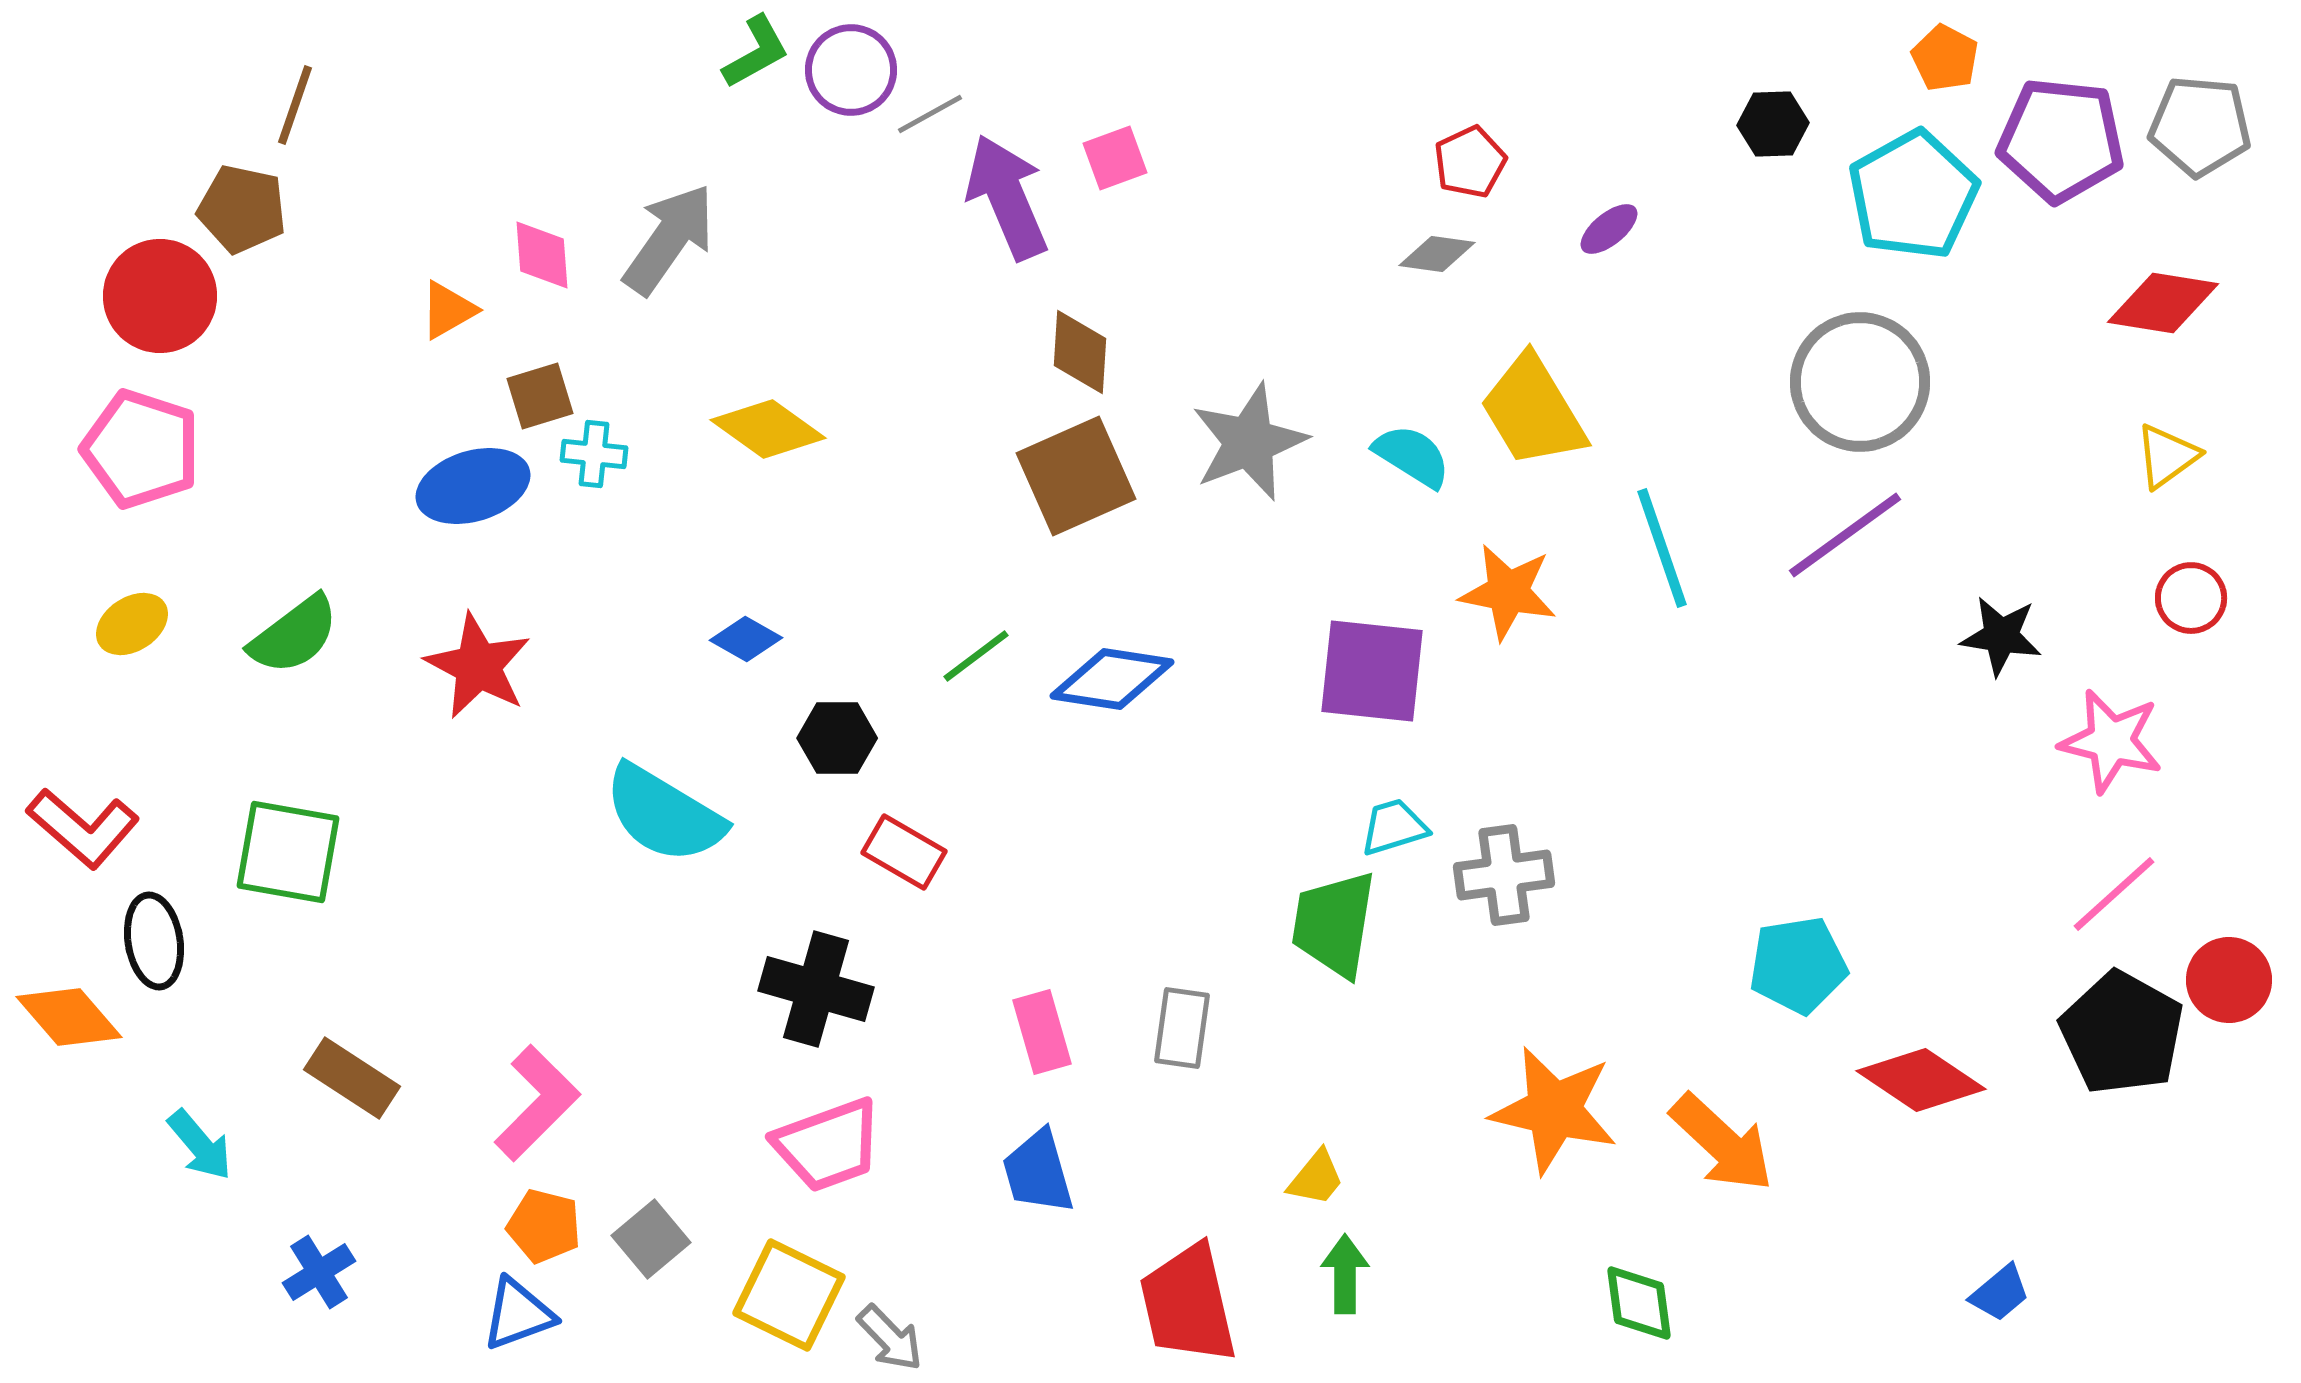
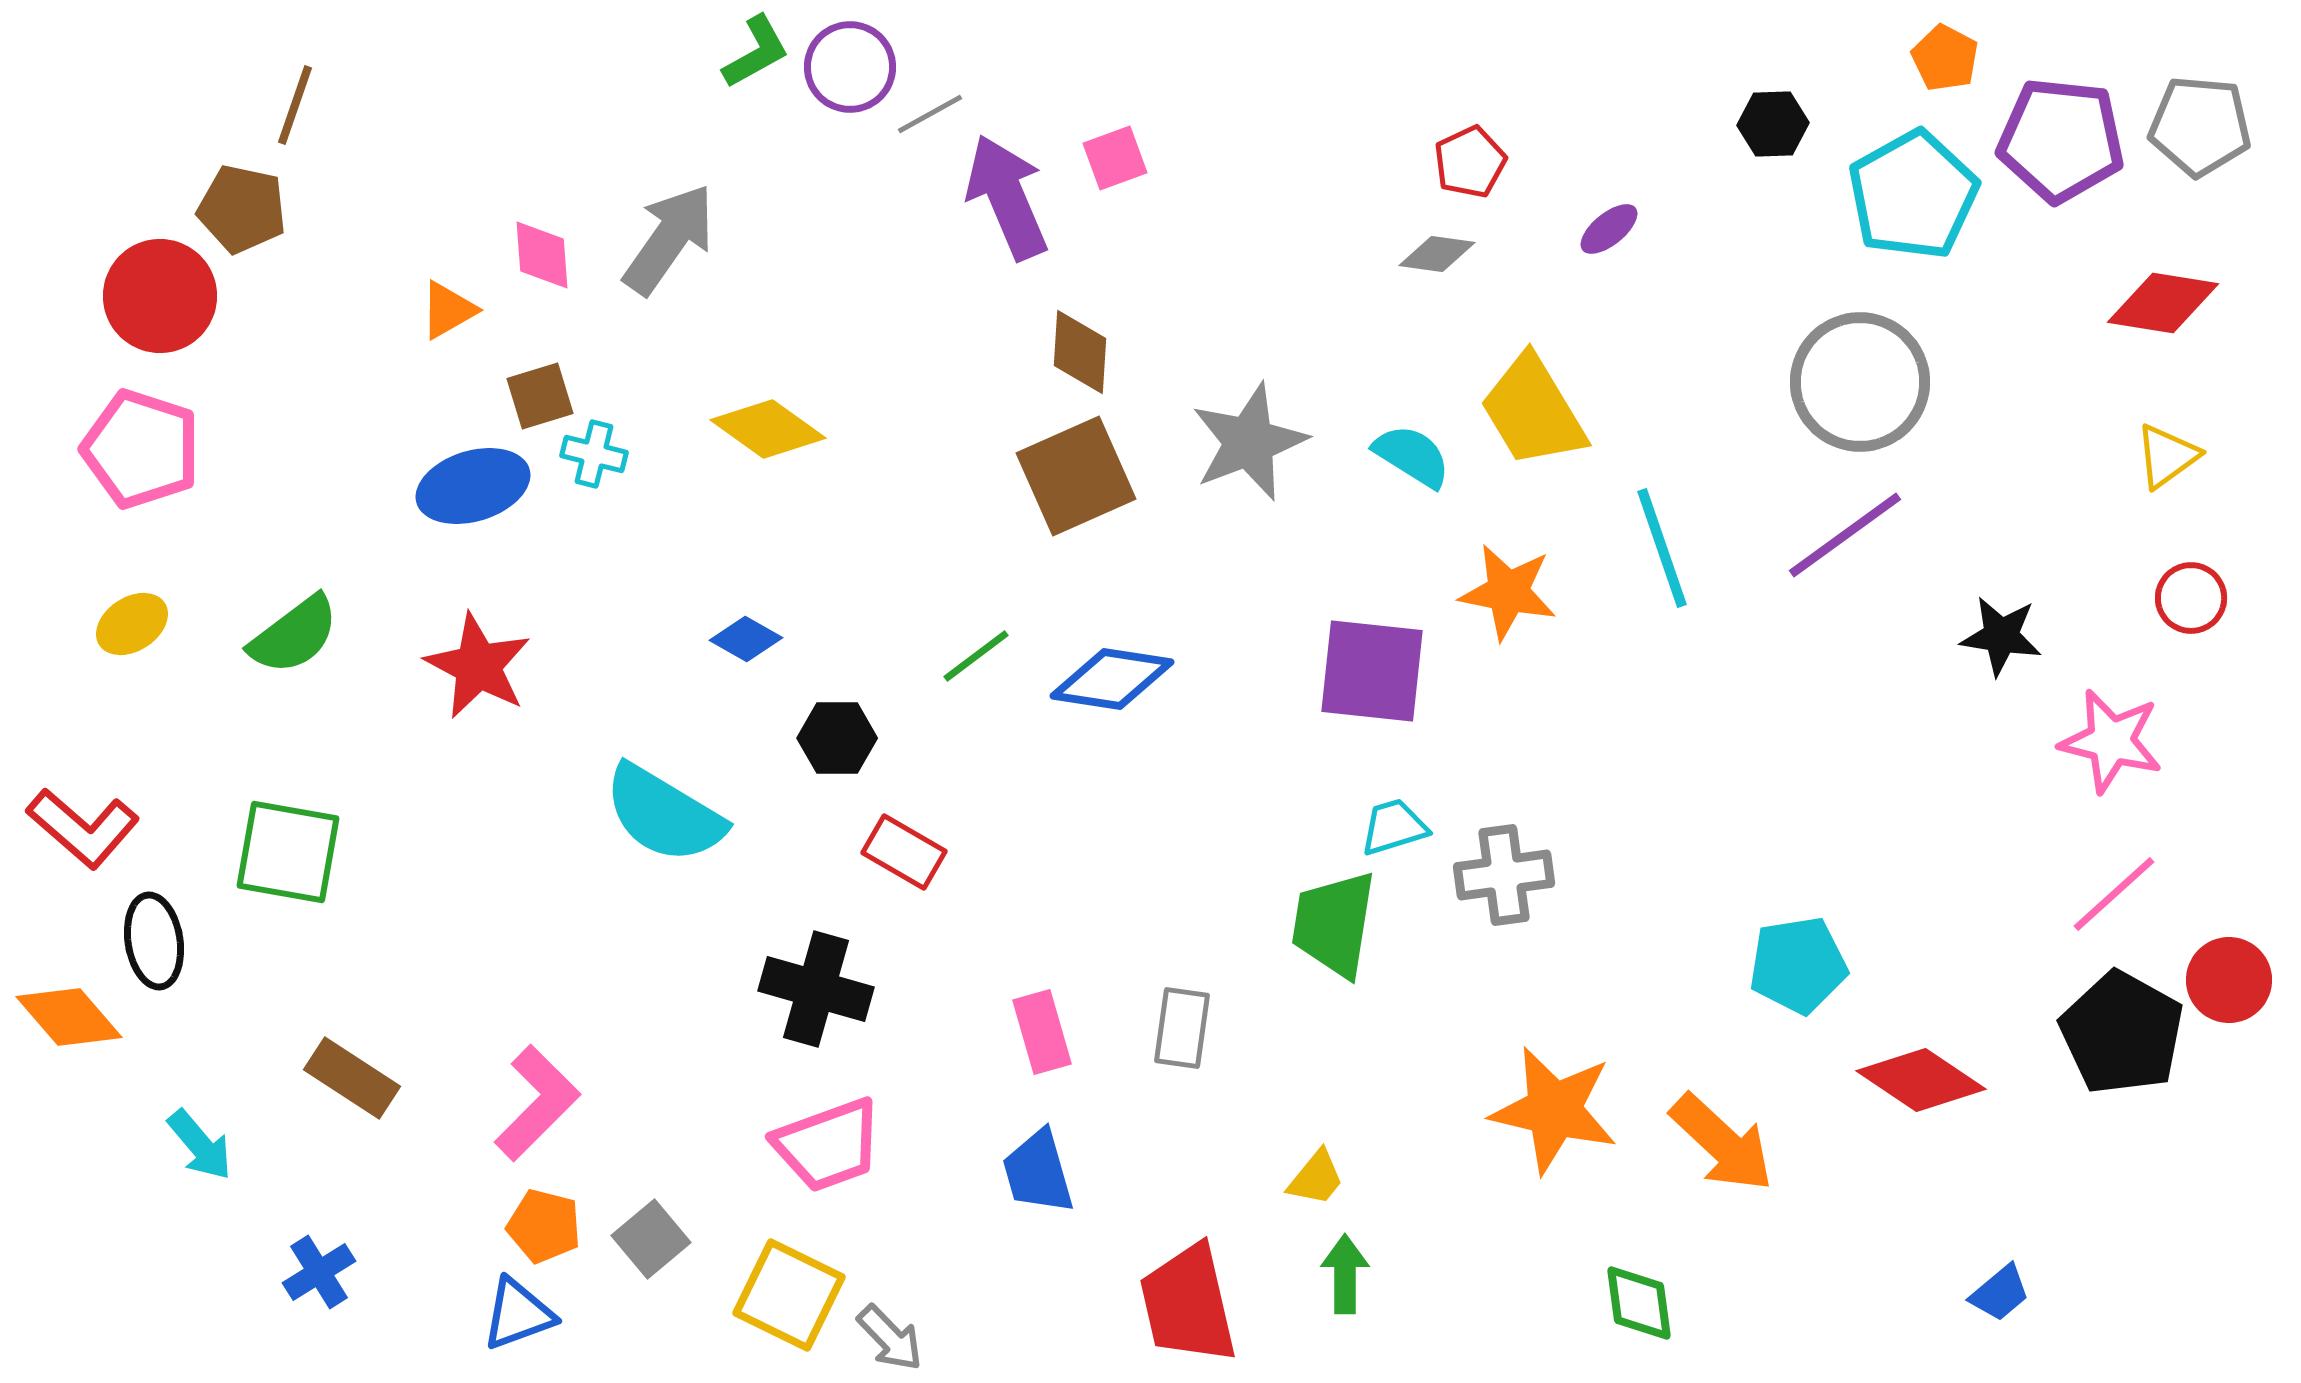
purple circle at (851, 70): moved 1 px left, 3 px up
cyan cross at (594, 454): rotated 8 degrees clockwise
